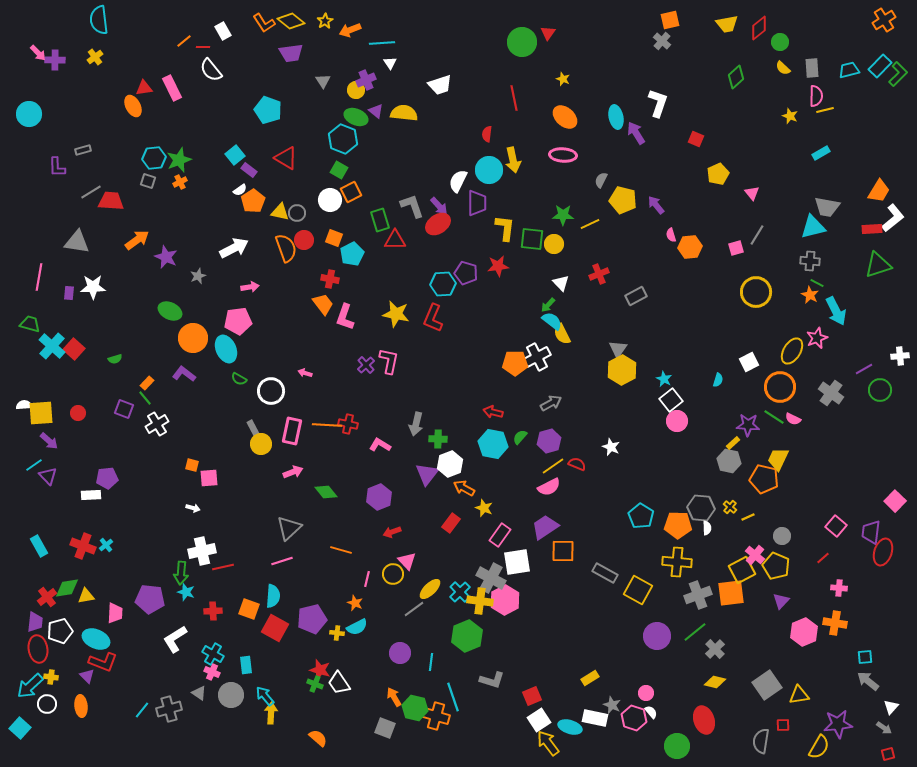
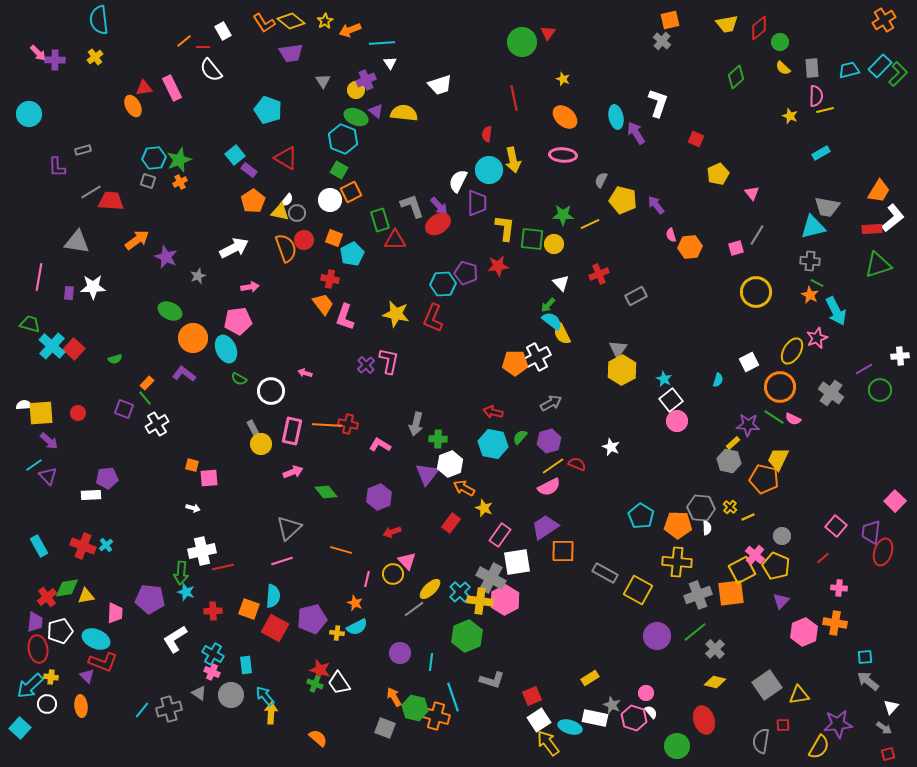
white semicircle at (240, 190): moved 47 px right, 10 px down; rotated 16 degrees counterclockwise
